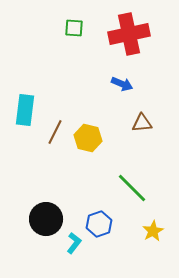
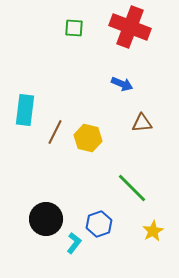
red cross: moved 1 px right, 7 px up; rotated 33 degrees clockwise
